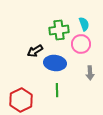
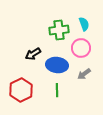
pink circle: moved 4 px down
black arrow: moved 2 px left, 3 px down
blue ellipse: moved 2 px right, 2 px down
gray arrow: moved 6 px left, 1 px down; rotated 56 degrees clockwise
red hexagon: moved 10 px up
